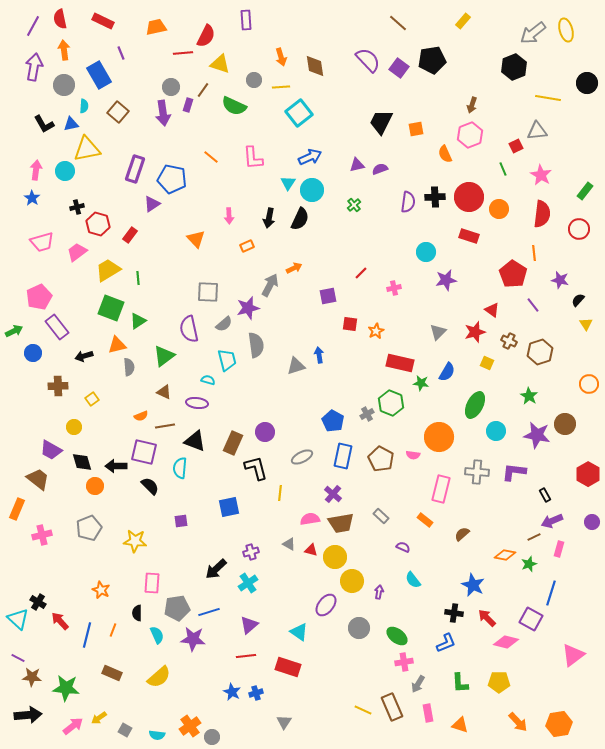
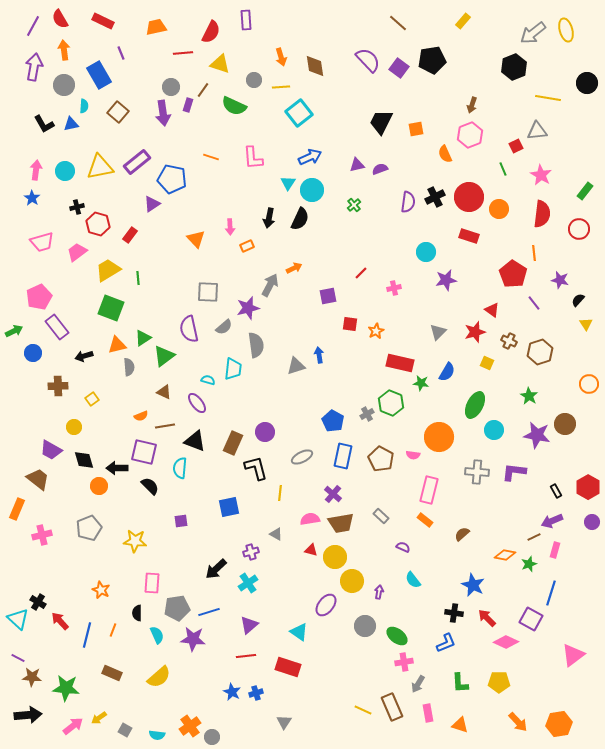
red semicircle at (60, 19): rotated 18 degrees counterclockwise
red semicircle at (206, 36): moved 5 px right, 4 px up
yellow triangle at (87, 149): moved 13 px right, 18 px down
orange line at (211, 157): rotated 21 degrees counterclockwise
purple rectangle at (135, 169): moved 2 px right, 7 px up; rotated 32 degrees clockwise
black cross at (435, 197): rotated 24 degrees counterclockwise
pink arrow at (229, 216): moved 1 px right, 11 px down
purple line at (533, 305): moved 1 px right, 2 px up
green triangle at (138, 321): moved 5 px right, 17 px down
gray semicircle at (224, 324): moved 3 px down
cyan trapezoid at (227, 360): moved 6 px right, 9 px down; rotated 20 degrees clockwise
purple ellipse at (197, 403): rotated 45 degrees clockwise
cyan circle at (496, 431): moved 2 px left, 1 px up
black diamond at (82, 462): moved 2 px right, 2 px up
black arrow at (116, 466): moved 1 px right, 2 px down
red hexagon at (588, 474): moved 13 px down
orange circle at (95, 486): moved 4 px right
pink rectangle at (441, 489): moved 12 px left, 1 px down
black rectangle at (545, 495): moved 11 px right, 4 px up
gray triangle at (289, 544): moved 13 px left, 10 px up
pink rectangle at (559, 549): moved 4 px left, 1 px down
gray circle at (359, 628): moved 6 px right, 2 px up
pink diamond at (506, 642): rotated 10 degrees clockwise
